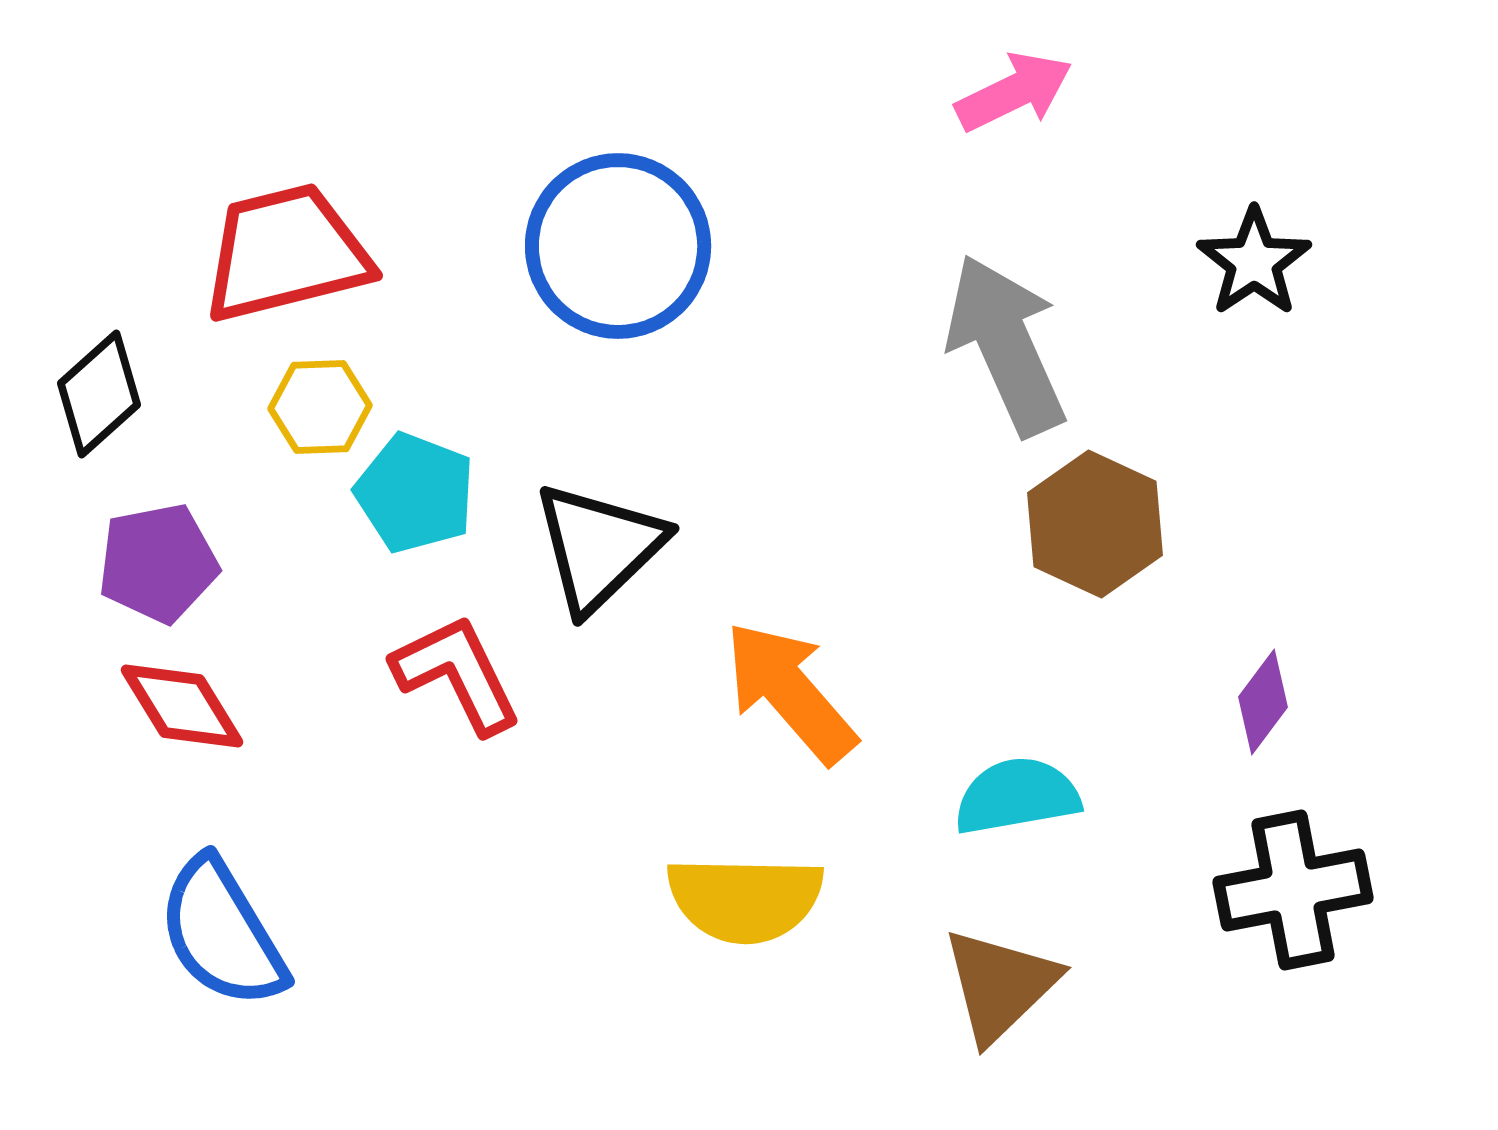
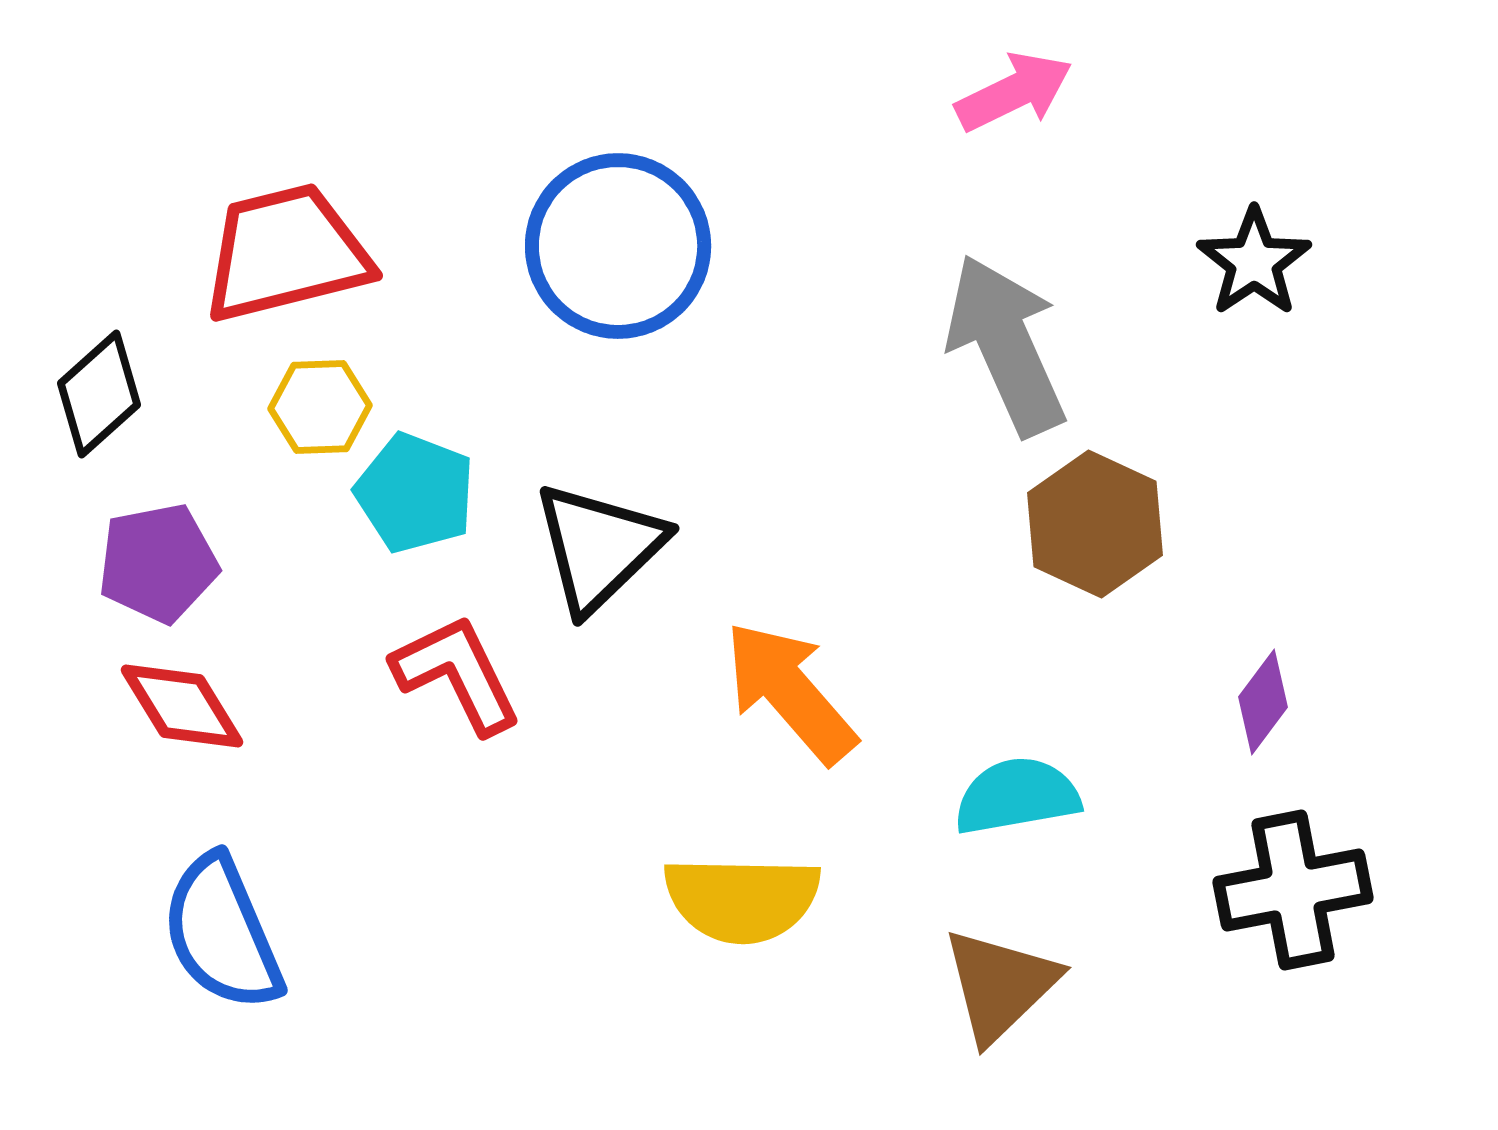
yellow semicircle: moved 3 px left
blue semicircle: rotated 8 degrees clockwise
